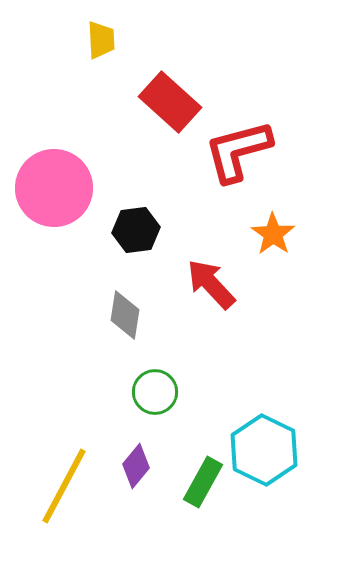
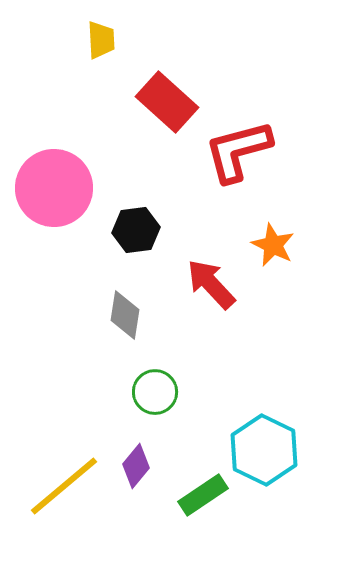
red rectangle: moved 3 px left
orange star: moved 11 px down; rotated 9 degrees counterclockwise
green rectangle: moved 13 px down; rotated 27 degrees clockwise
yellow line: rotated 22 degrees clockwise
